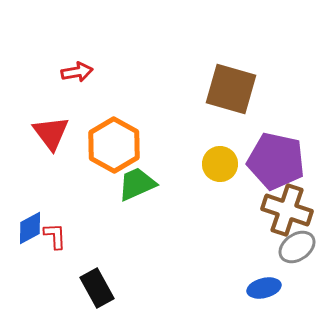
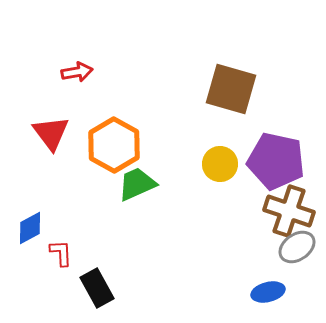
brown cross: moved 2 px right, 1 px down
red L-shape: moved 6 px right, 17 px down
blue ellipse: moved 4 px right, 4 px down
